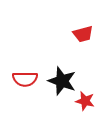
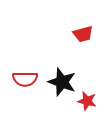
black star: moved 1 px down
red star: moved 2 px right
